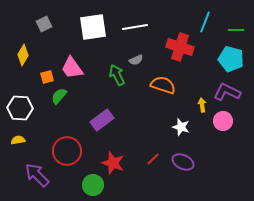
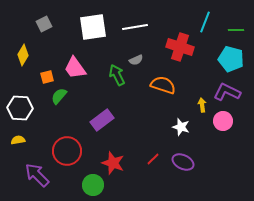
pink trapezoid: moved 3 px right
